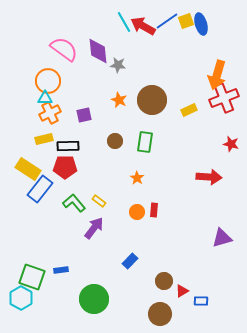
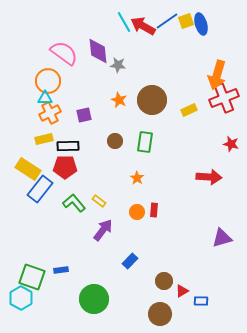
pink semicircle at (64, 49): moved 4 px down
purple arrow at (94, 228): moved 9 px right, 2 px down
